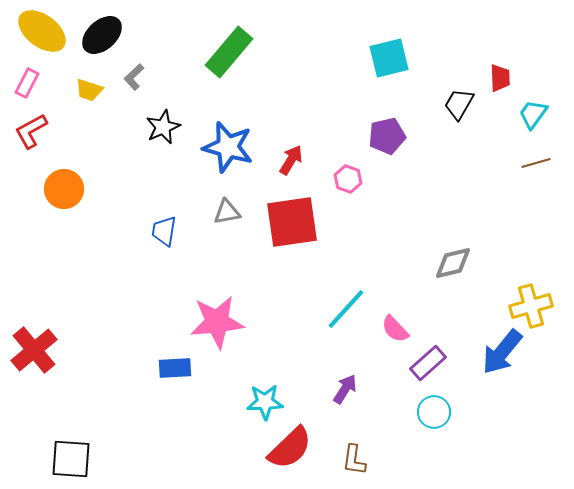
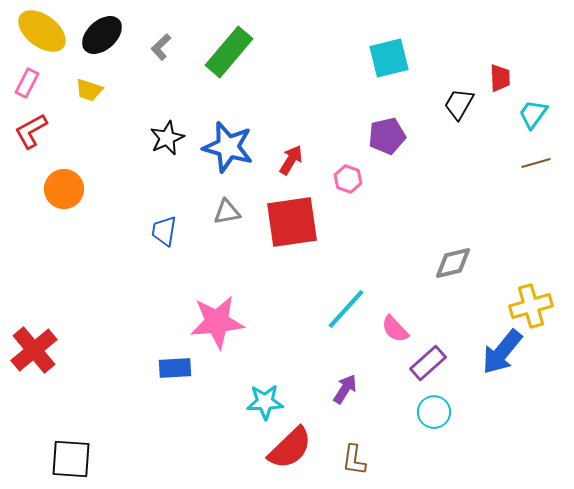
gray L-shape: moved 27 px right, 30 px up
black star: moved 4 px right, 11 px down
